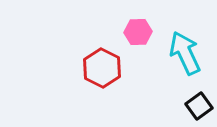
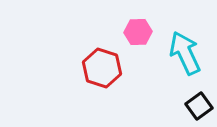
red hexagon: rotated 9 degrees counterclockwise
